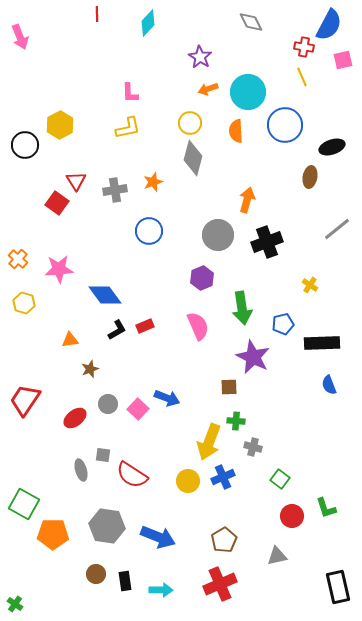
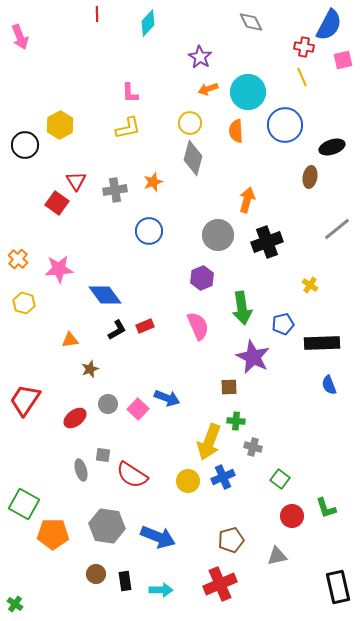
brown pentagon at (224, 540): moved 7 px right; rotated 15 degrees clockwise
